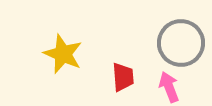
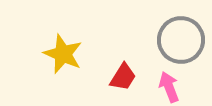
gray circle: moved 3 px up
red trapezoid: rotated 36 degrees clockwise
